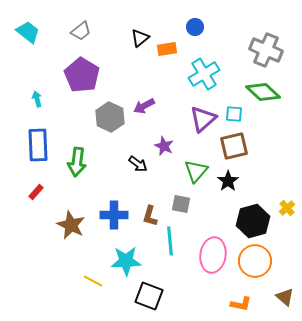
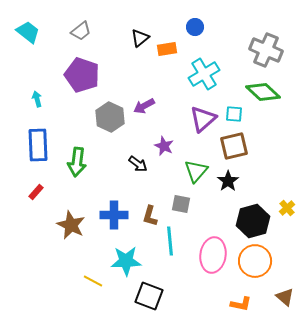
purple pentagon: rotated 12 degrees counterclockwise
